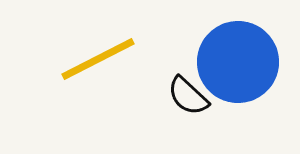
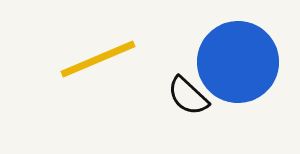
yellow line: rotated 4 degrees clockwise
